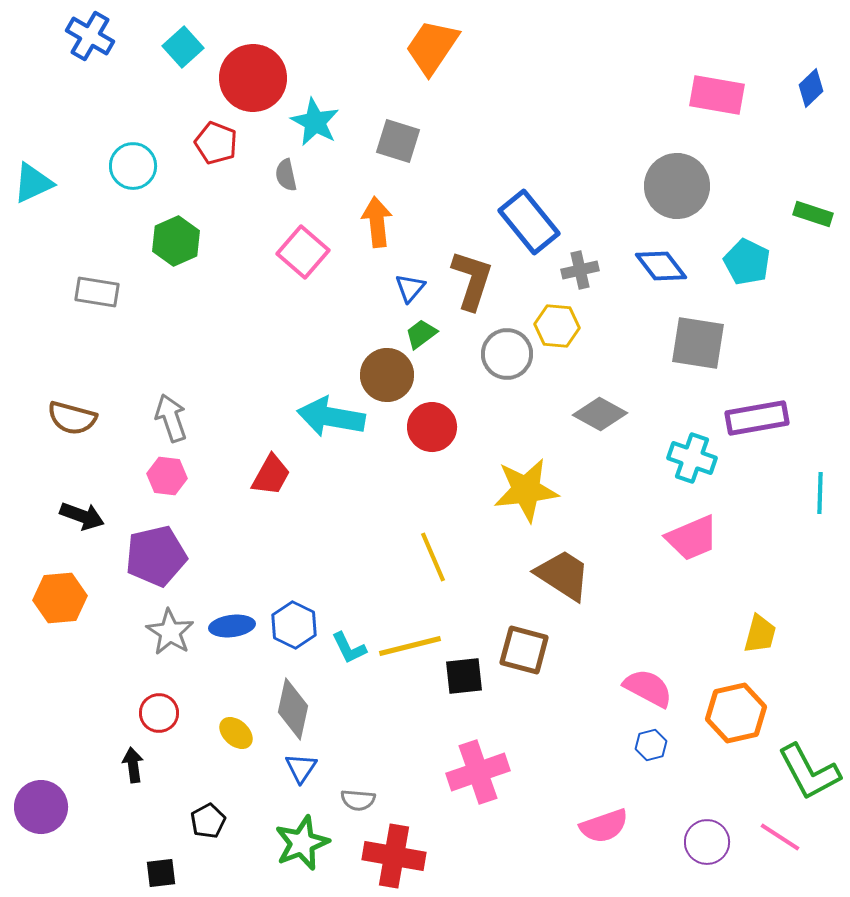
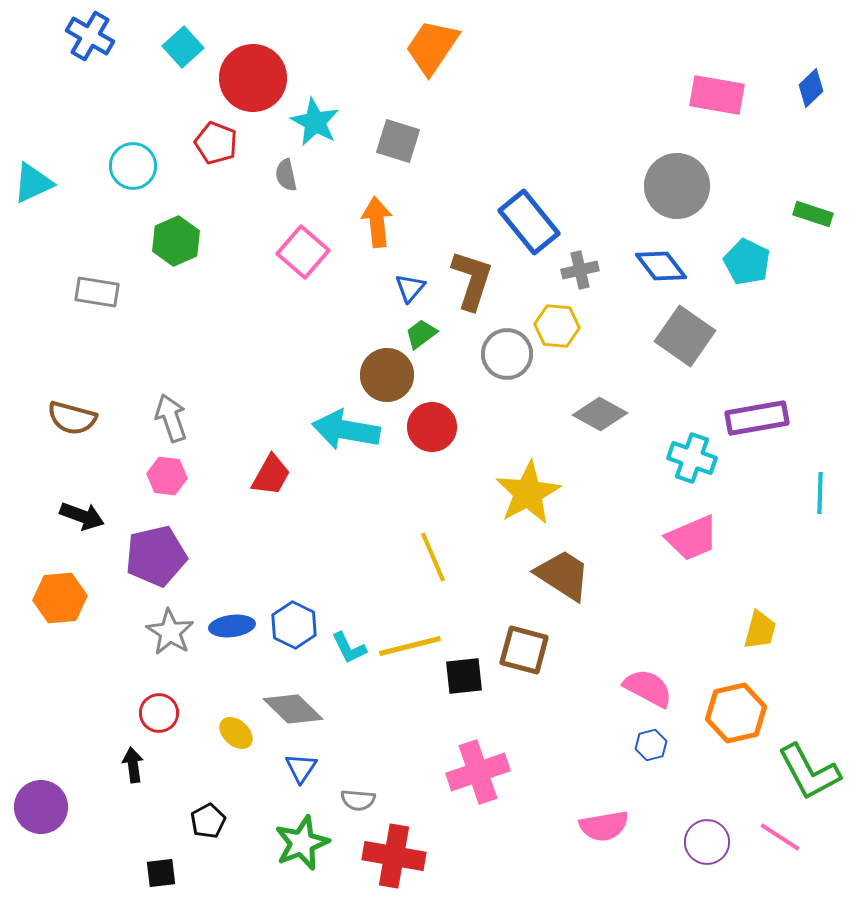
gray square at (698, 343): moved 13 px left, 7 px up; rotated 26 degrees clockwise
cyan arrow at (331, 417): moved 15 px right, 13 px down
yellow star at (526, 490): moved 2 px right, 3 px down; rotated 22 degrees counterclockwise
yellow trapezoid at (760, 634): moved 4 px up
gray diamond at (293, 709): rotated 58 degrees counterclockwise
pink semicircle at (604, 826): rotated 9 degrees clockwise
